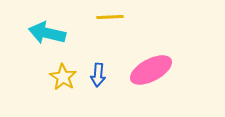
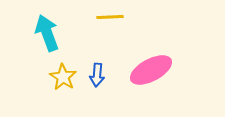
cyan arrow: rotated 57 degrees clockwise
blue arrow: moved 1 px left
